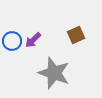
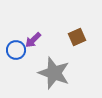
brown square: moved 1 px right, 2 px down
blue circle: moved 4 px right, 9 px down
